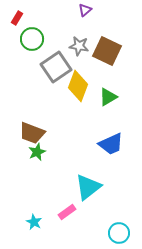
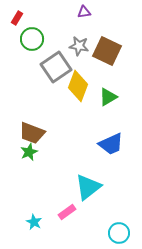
purple triangle: moved 1 px left, 2 px down; rotated 32 degrees clockwise
green star: moved 8 px left
